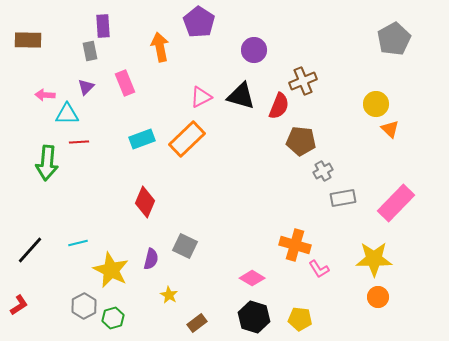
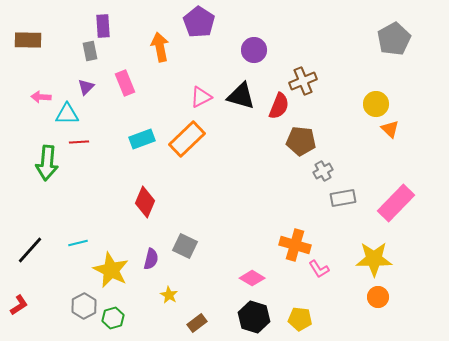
pink arrow at (45, 95): moved 4 px left, 2 px down
